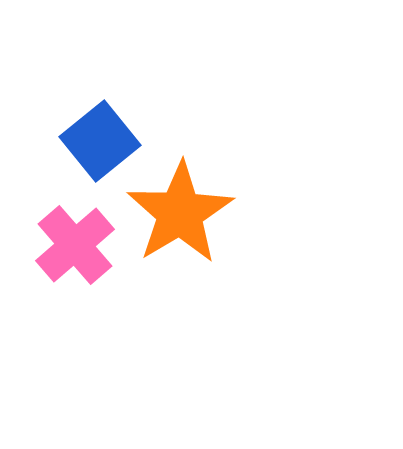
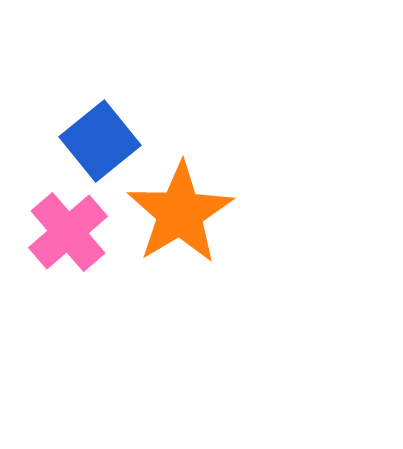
pink cross: moved 7 px left, 13 px up
